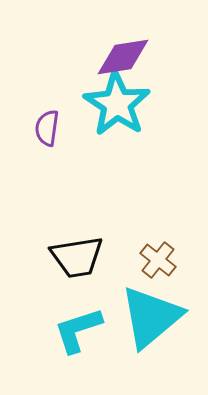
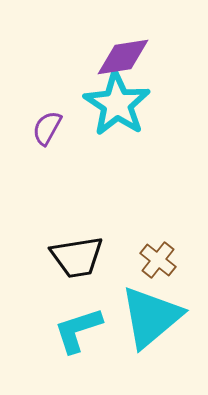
purple semicircle: rotated 21 degrees clockwise
